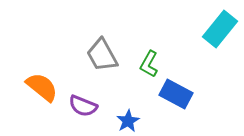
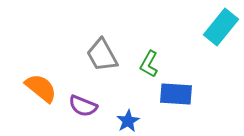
cyan rectangle: moved 1 px right, 2 px up
orange semicircle: moved 1 px left, 1 px down
blue rectangle: rotated 24 degrees counterclockwise
